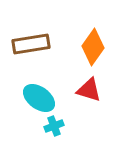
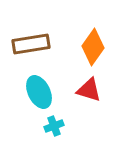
cyan ellipse: moved 6 px up; rotated 28 degrees clockwise
